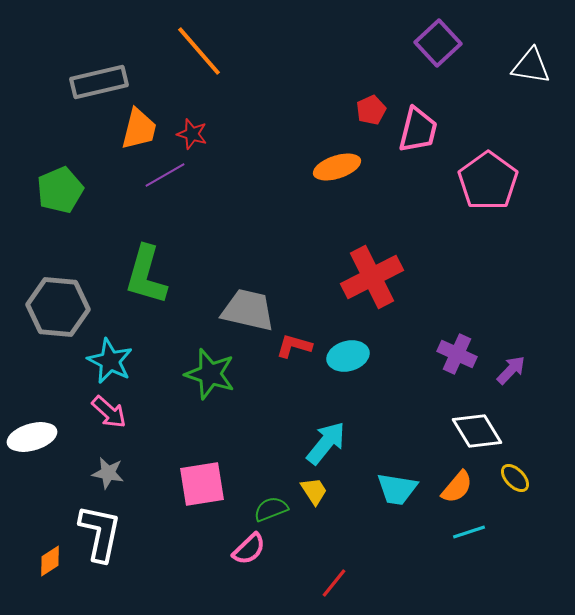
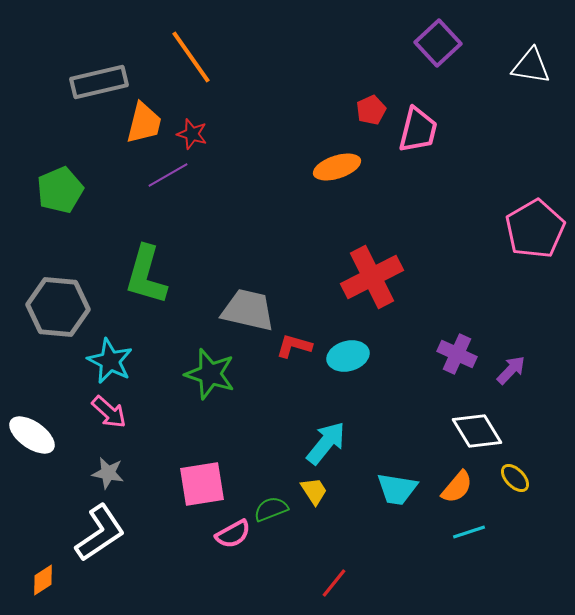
orange line: moved 8 px left, 6 px down; rotated 6 degrees clockwise
orange trapezoid: moved 5 px right, 6 px up
purple line: moved 3 px right
pink pentagon: moved 47 px right, 48 px down; rotated 6 degrees clockwise
white ellipse: moved 2 px up; rotated 51 degrees clockwise
white L-shape: rotated 44 degrees clockwise
pink semicircle: moved 16 px left, 15 px up; rotated 15 degrees clockwise
orange diamond: moved 7 px left, 19 px down
